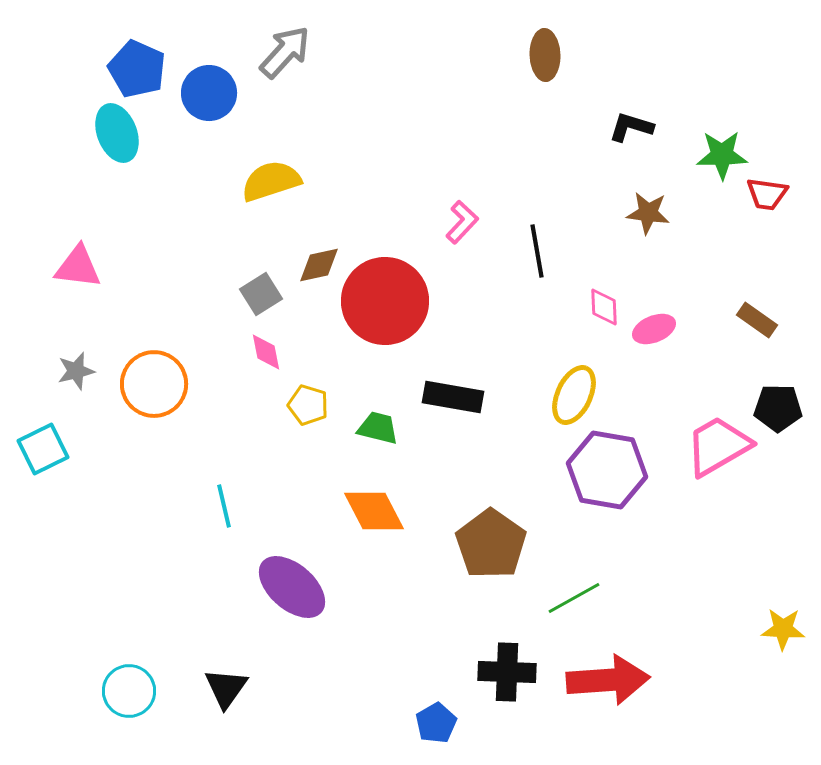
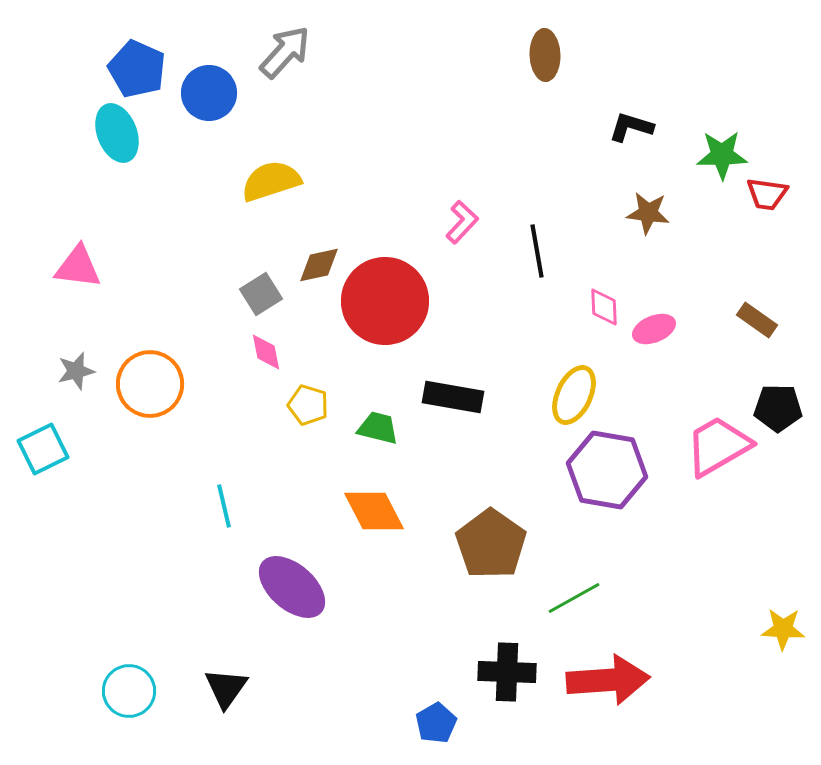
orange circle at (154, 384): moved 4 px left
